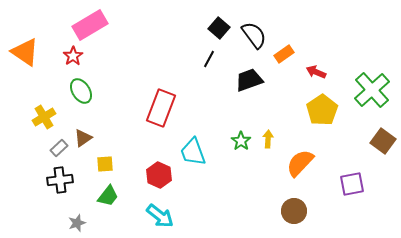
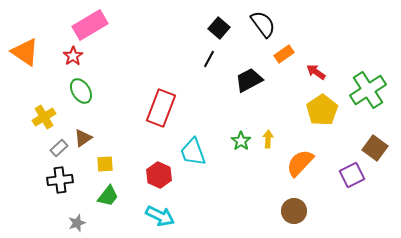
black semicircle: moved 9 px right, 11 px up
red arrow: rotated 12 degrees clockwise
black trapezoid: rotated 8 degrees counterclockwise
green cross: moved 4 px left; rotated 9 degrees clockwise
brown square: moved 8 px left, 7 px down
purple square: moved 9 px up; rotated 15 degrees counterclockwise
cyan arrow: rotated 12 degrees counterclockwise
